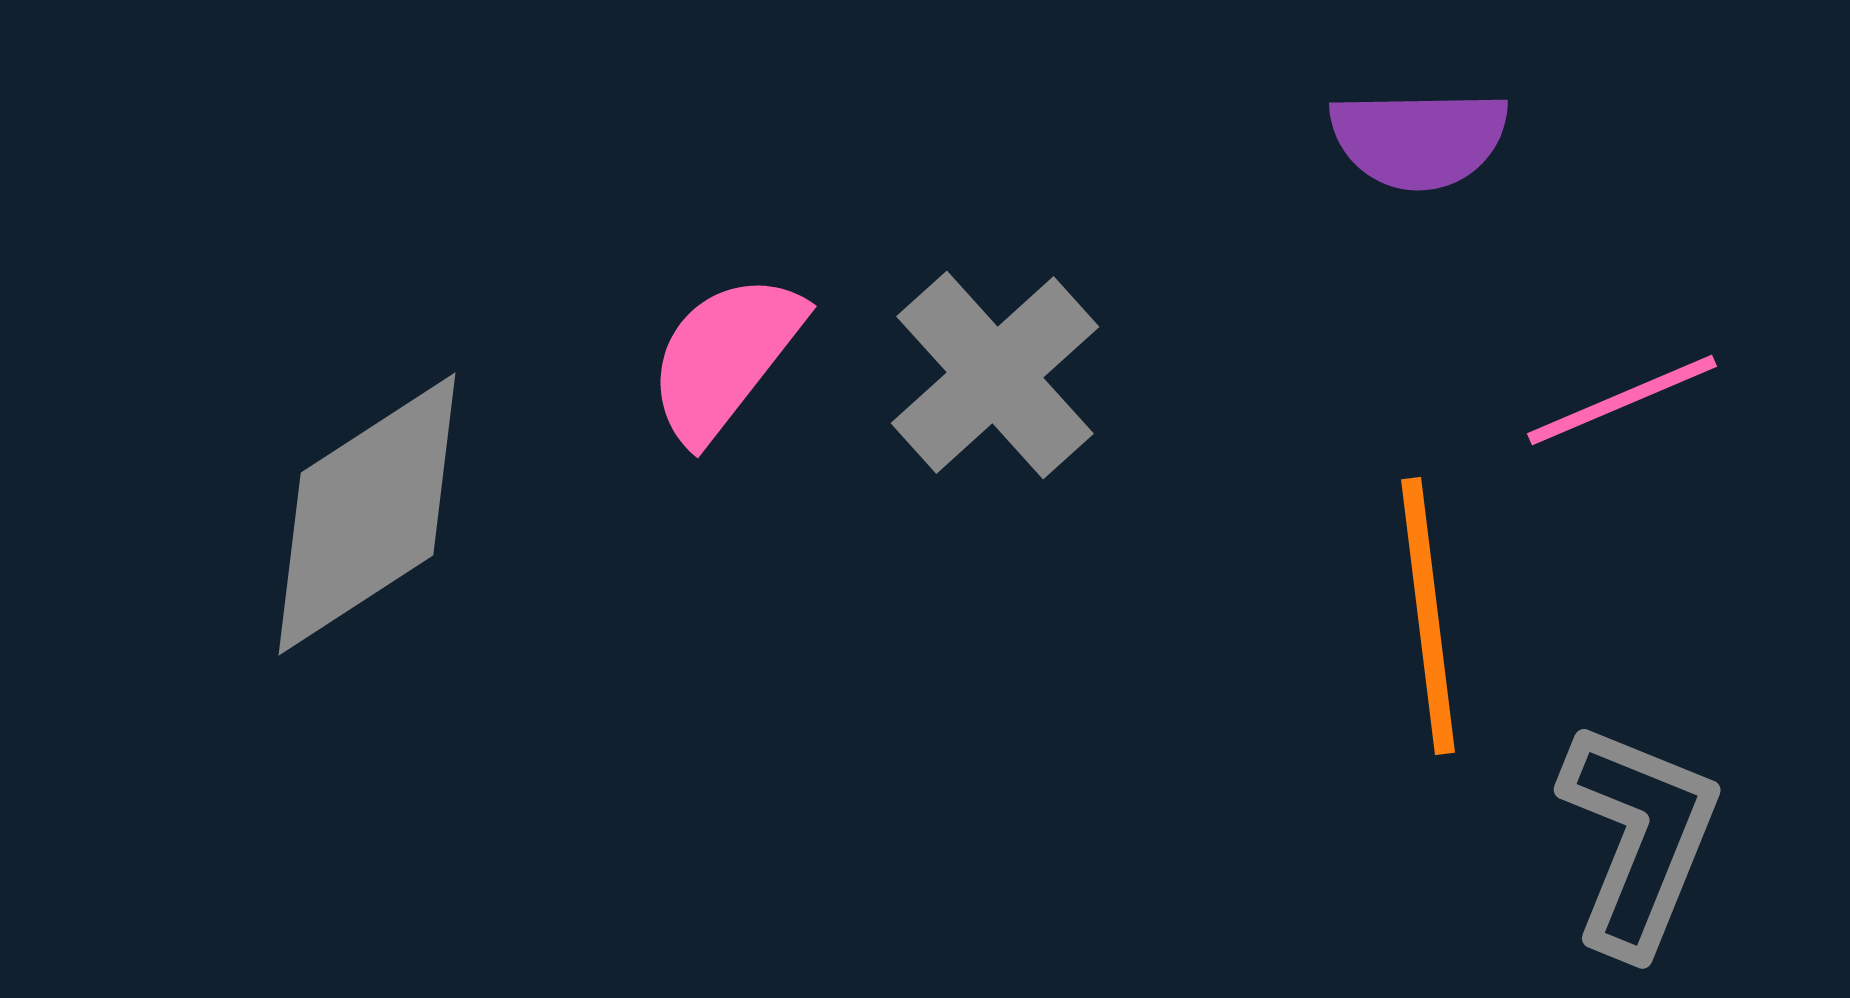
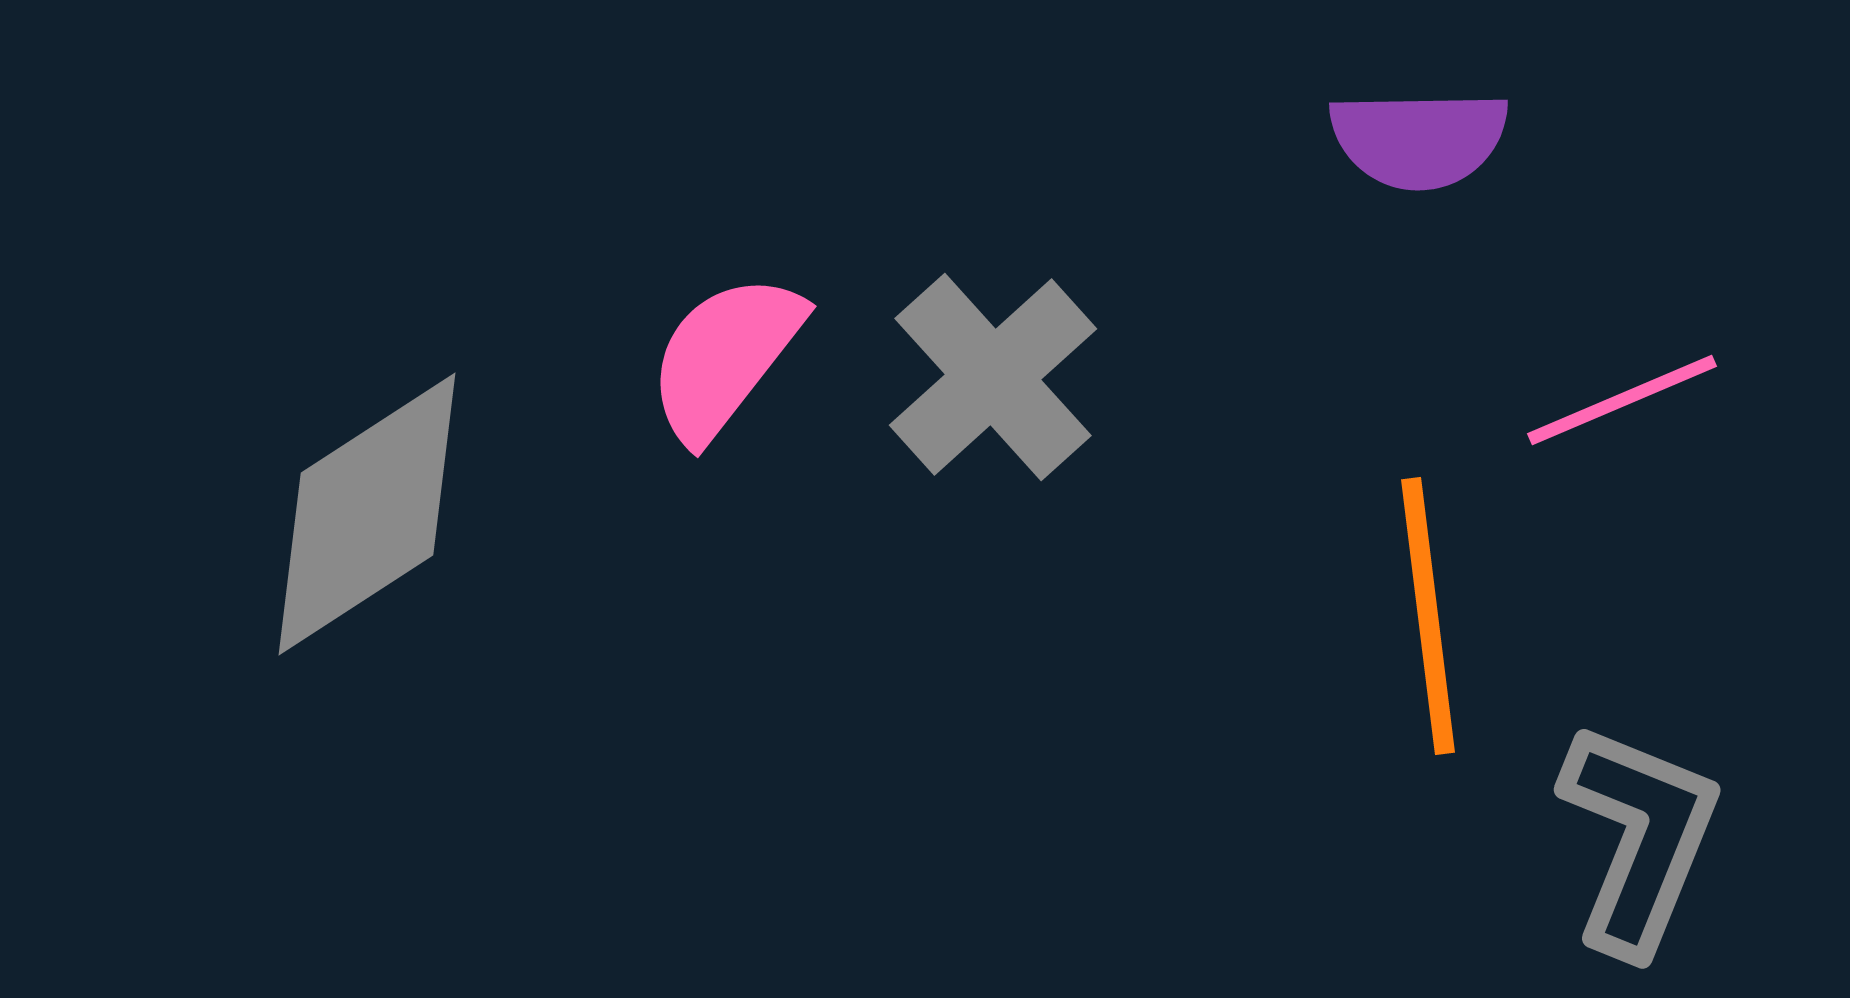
gray cross: moved 2 px left, 2 px down
